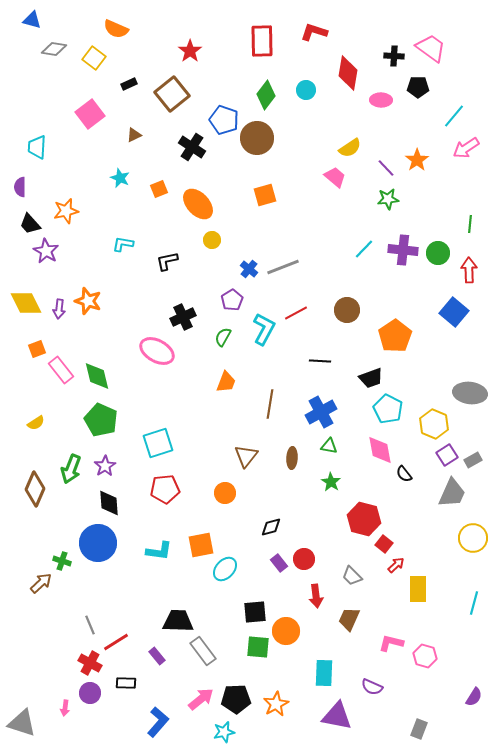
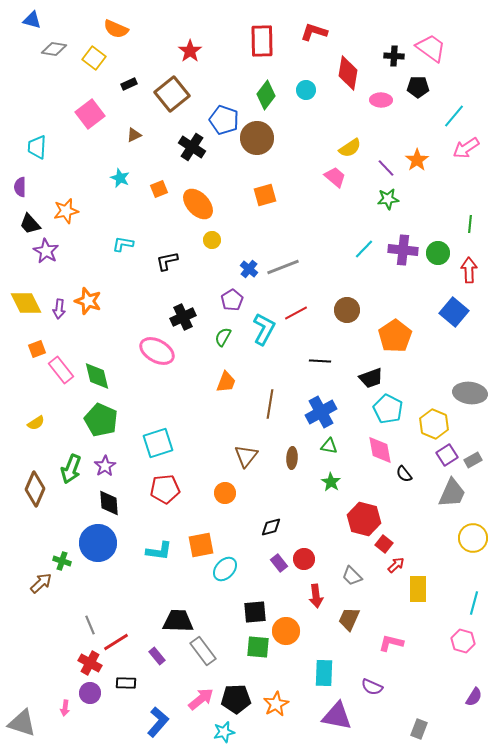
pink hexagon at (425, 656): moved 38 px right, 15 px up
